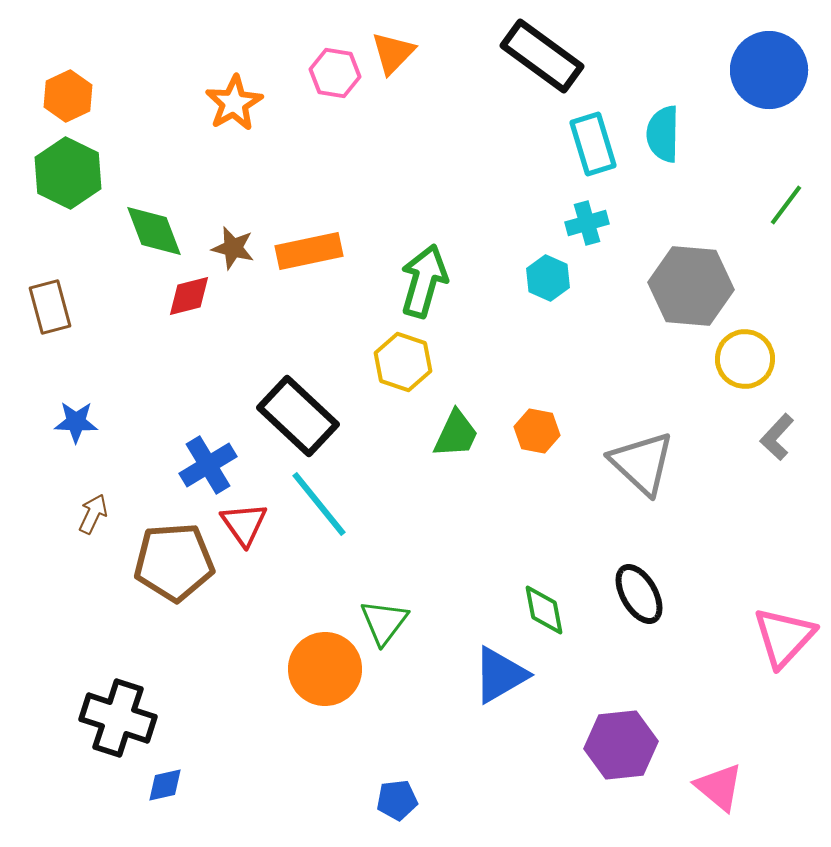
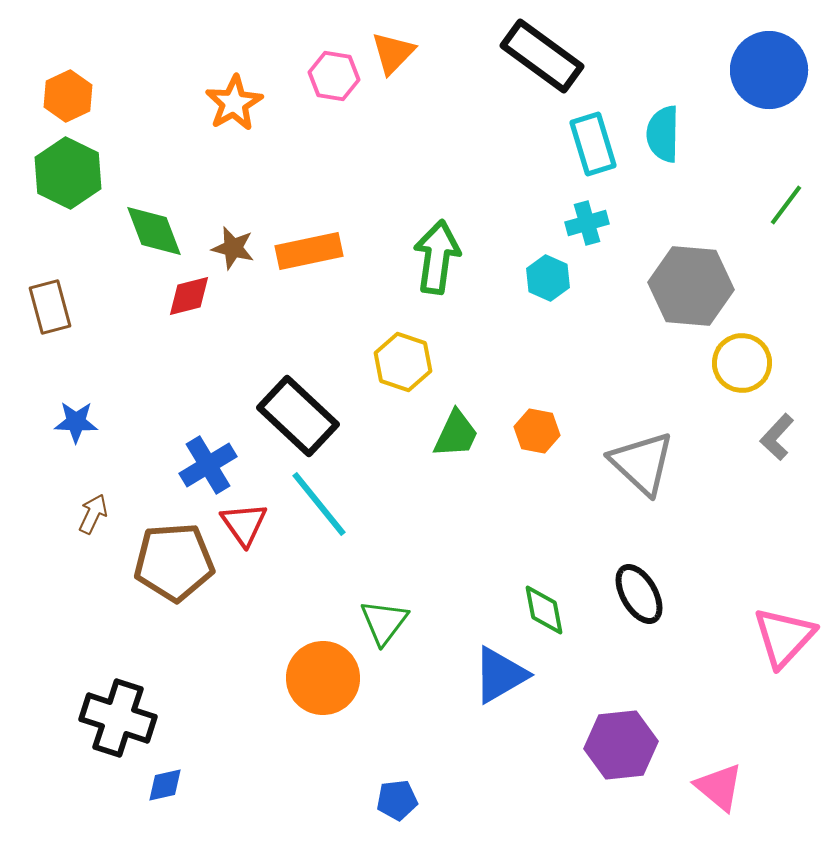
pink hexagon at (335, 73): moved 1 px left, 3 px down
green arrow at (424, 281): moved 13 px right, 24 px up; rotated 8 degrees counterclockwise
yellow circle at (745, 359): moved 3 px left, 4 px down
orange circle at (325, 669): moved 2 px left, 9 px down
